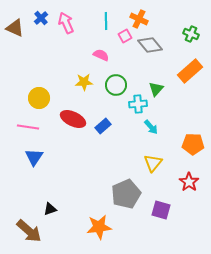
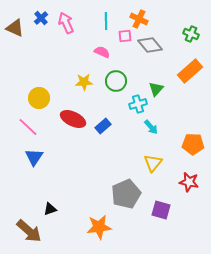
pink square: rotated 24 degrees clockwise
pink semicircle: moved 1 px right, 3 px up
green circle: moved 4 px up
cyan cross: rotated 12 degrees counterclockwise
pink line: rotated 35 degrees clockwise
red star: rotated 24 degrees counterclockwise
